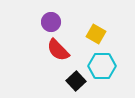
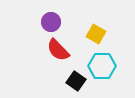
black square: rotated 12 degrees counterclockwise
